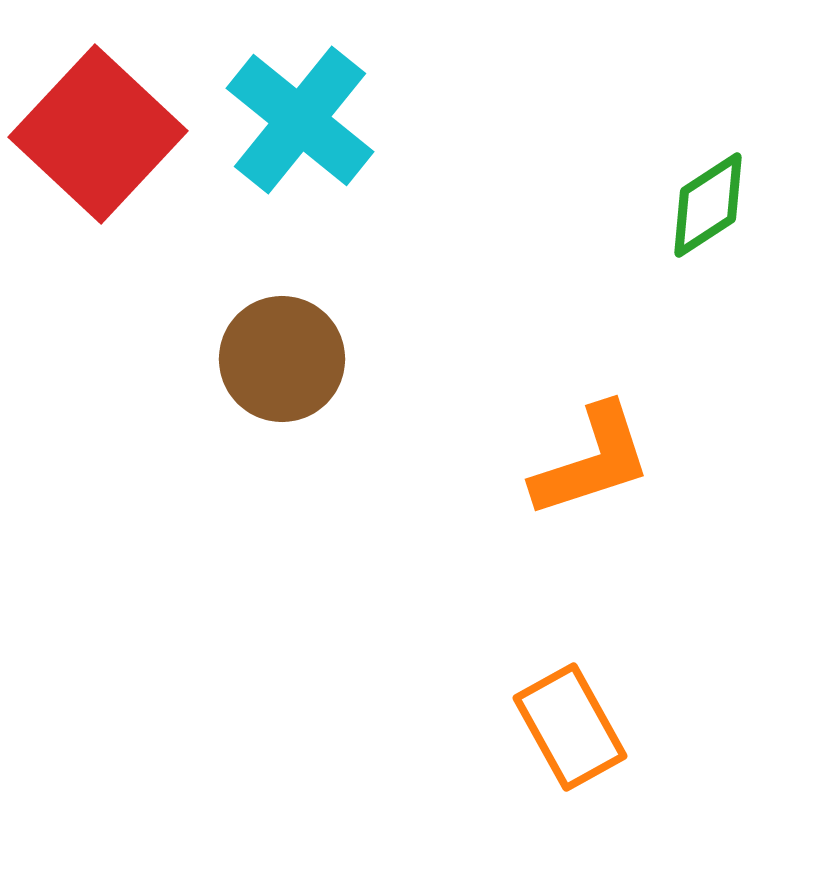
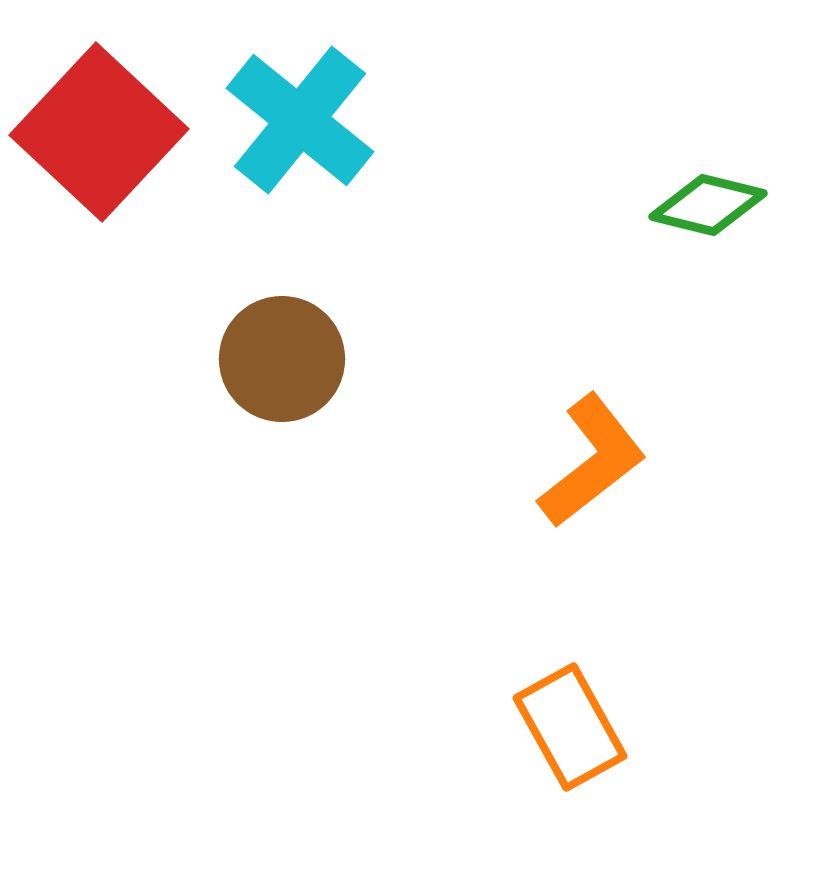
red square: moved 1 px right, 2 px up
green diamond: rotated 47 degrees clockwise
orange L-shape: rotated 20 degrees counterclockwise
